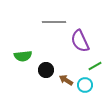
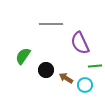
gray line: moved 3 px left, 2 px down
purple semicircle: moved 2 px down
green semicircle: rotated 132 degrees clockwise
green line: rotated 24 degrees clockwise
brown arrow: moved 2 px up
